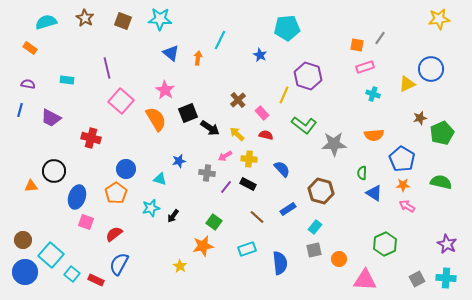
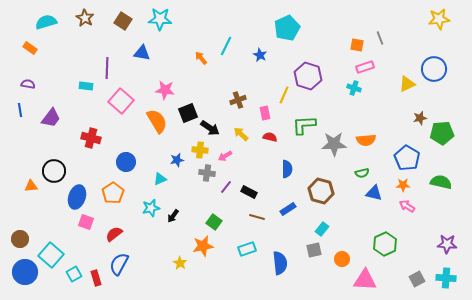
brown square at (123, 21): rotated 12 degrees clockwise
cyan pentagon at (287, 28): rotated 20 degrees counterclockwise
gray line at (380, 38): rotated 56 degrees counterclockwise
cyan line at (220, 40): moved 6 px right, 6 px down
blue triangle at (171, 53): moved 29 px left; rotated 30 degrees counterclockwise
orange arrow at (198, 58): moved 3 px right; rotated 48 degrees counterclockwise
purple line at (107, 68): rotated 15 degrees clockwise
blue circle at (431, 69): moved 3 px right
cyan rectangle at (67, 80): moved 19 px right, 6 px down
pink star at (165, 90): rotated 24 degrees counterclockwise
cyan cross at (373, 94): moved 19 px left, 6 px up
brown cross at (238, 100): rotated 21 degrees clockwise
blue line at (20, 110): rotated 24 degrees counterclockwise
pink rectangle at (262, 113): moved 3 px right; rotated 32 degrees clockwise
purple trapezoid at (51, 118): rotated 80 degrees counterclockwise
orange semicircle at (156, 119): moved 1 px right, 2 px down
green L-shape at (304, 125): rotated 140 degrees clockwise
green pentagon at (442, 133): rotated 20 degrees clockwise
yellow arrow at (237, 134): moved 4 px right
red semicircle at (266, 135): moved 4 px right, 2 px down
orange semicircle at (374, 135): moved 8 px left, 5 px down
yellow cross at (249, 159): moved 49 px left, 9 px up
blue pentagon at (402, 159): moved 5 px right, 1 px up
blue star at (179, 161): moved 2 px left, 1 px up
blue circle at (126, 169): moved 7 px up
blue semicircle at (282, 169): moved 5 px right; rotated 42 degrees clockwise
green semicircle at (362, 173): rotated 104 degrees counterclockwise
cyan triangle at (160, 179): rotated 40 degrees counterclockwise
black rectangle at (248, 184): moved 1 px right, 8 px down
orange pentagon at (116, 193): moved 3 px left
blue triangle at (374, 193): rotated 18 degrees counterclockwise
brown line at (257, 217): rotated 28 degrees counterclockwise
cyan rectangle at (315, 227): moved 7 px right, 2 px down
brown circle at (23, 240): moved 3 px left, 1 px up
purple star at (447, 244): rotated 24 degrees counterclockwise
orange circle at (339, 259): moved 3 px right
yellow star at (180, 266): moved 3 px up
cyan square at (72, 274): moved 2 px right; rotated 21 degrees clockwise
red rectangle at (96, 280): moved 2 px up; rotated 49 degrees clockwise
